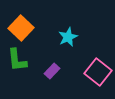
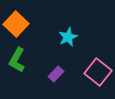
orange square: moved 5 px left, 4 px up
green L-shape: rotated 35 degrees clockwise
purple rectangle: moved 4 px right, 3 px down
